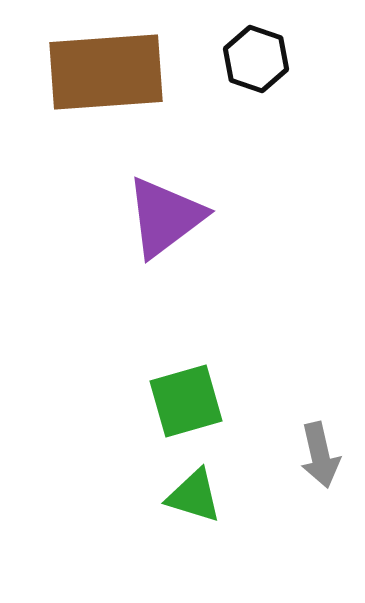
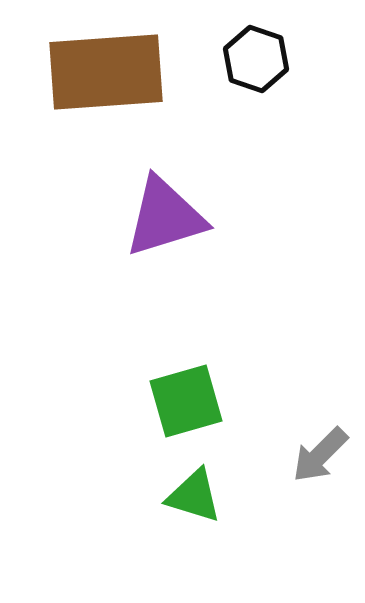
purple triangle: rotated 20 degrees clockwise
gray arrow: rotated 58 degrees clockwise
